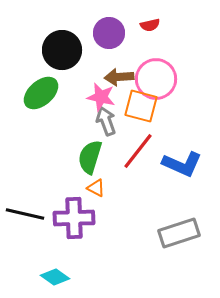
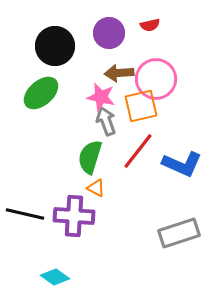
black circle: moved 7 px left, 4 px up
brown arrow: moved 4 px up
orange square: rotated 28 degrees counterclockwise
purple cross: moved 2 px up; rotated 6 degrees clockwise
